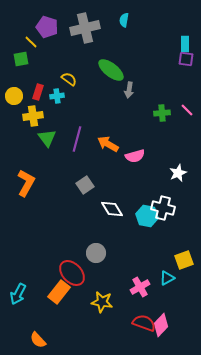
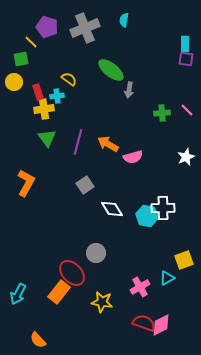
gray cross: rotated 8 degrees counterclockwise
red rectangle: rotated 35 degrees counterclockwise
yellow circle: moved 14 px up
yellow cross: moved 11 px right, 7 px up
purple line: moved 1 px right, 3 px down
pink semicircle: moved 2 px left, 1 px down
white star: moved 8 px right, 16 px up
white cross: rotated 15 degrees counterclockwise
pink diamond: rotated 20 degrees clockwise
